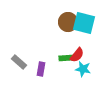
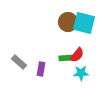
cyan star: moved 2 px left, 4 px down; rotated 14 degrees counterclockwise
